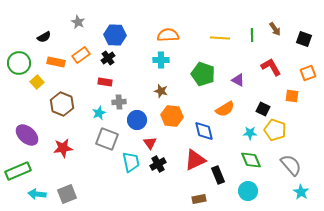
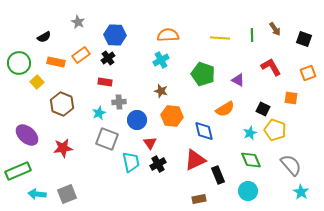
cyan cross at (161, 60): rotated 28 degrees counterclockwise
orange square at (292, 96): moved 1 px left, 2 px down
cyan star at (250, 133): rotated 24 degrees counterclockwise
